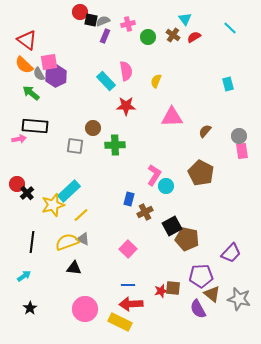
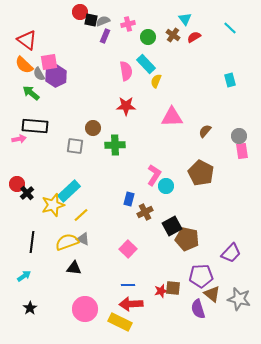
cyan rectangle at (106, 81): moved 40 px right, 17 px up
cyan rectangle at (228, 84): moved 2 px right, 4 px up
purple semicircle at (198, 309): rotated 12 degrees clockwise
